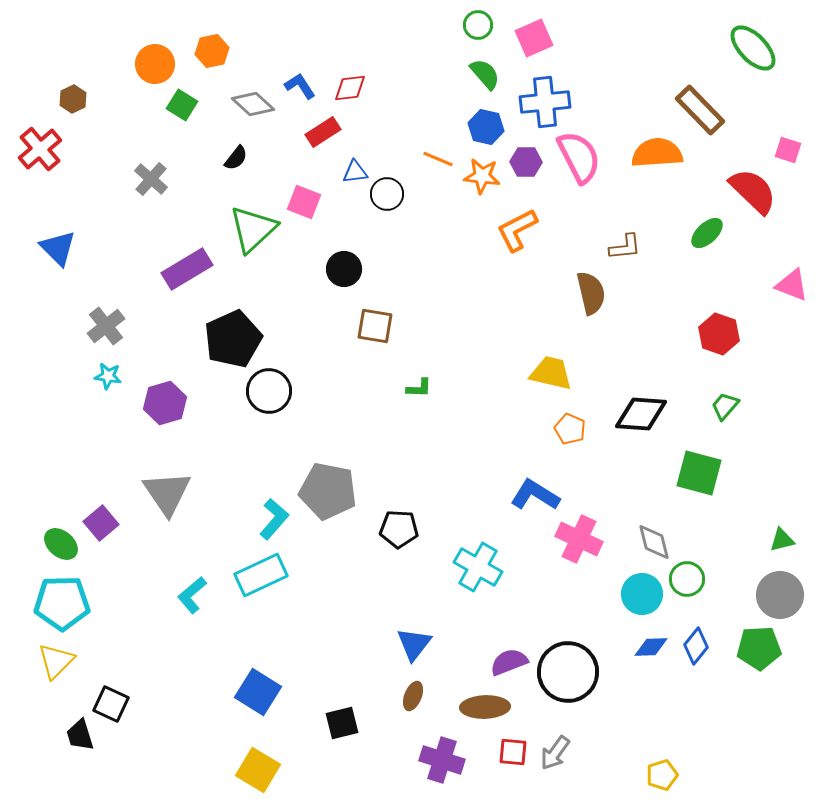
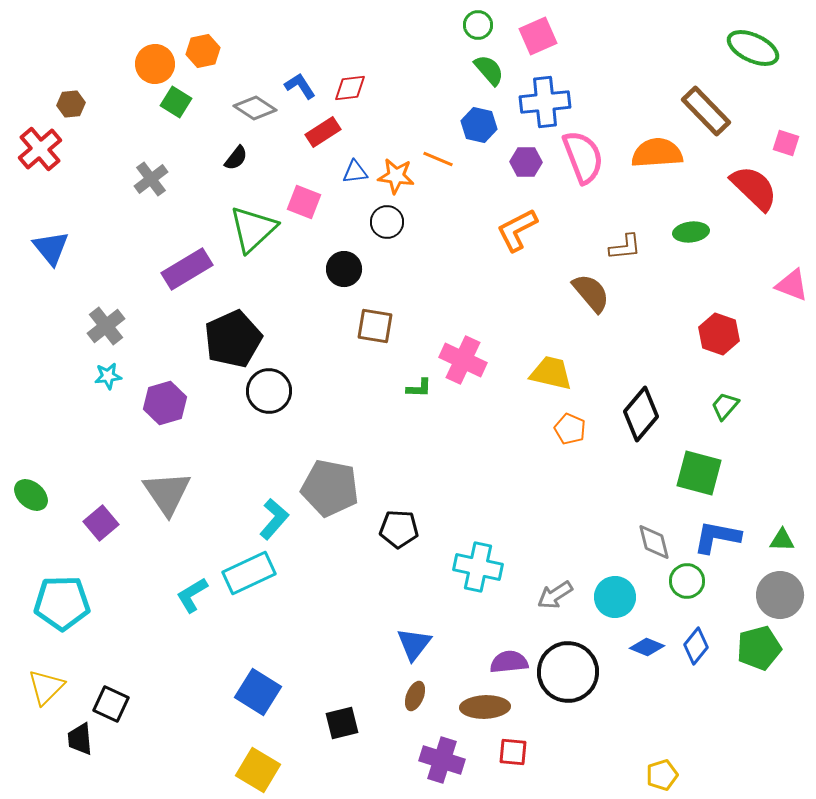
pink square at (534, 38): moved 4 px right, 2 px up
green ellipse at (753, 48): rotated 21 degrees counterclockwise
orange hexagon at (212, 51): moved 9 px left
green semicircle at (485, 74): moved 4 px right, 4 px up
brown hexagon at (73, 99): moved 2 px left, 5 px down; rotated 20 degrees clockwise
gray diamond at (253, 104): moved 2 px right, 4 px down; rotated 9 degrees counterclockwise
green square at (182, 105): moved 6 px left, 3 px up
brown rectangle at (700, 110): moved 6 px right, 1 px down
blue hexagon at (486, 127): moved 7 px left, 2 px up
pink square at (788, 150): moved 2 px left, 7 px up
pink semicircle at (579, 157): moved 4 px right; rotated 6 degrees clockwise
orange star at (482, 176): moved 86 px left
gray cross at (151, 179): rotated 12 degrees clockwise
red semicircle at (753, 191): moved 1 px right, 3 px up
black circle at (387, 194): moved 28 px down
green ellipse at (707, 233): moved 16 px left, 1 px up; rotated 36 degrees clockwise
blue triangle at (58, 248): moved 7 px left; rotated 6 degrees clockwise
brown semicircle at (591, 293): rotated 27 degrees counterclockwise
cyan star at (108, 376): rotated 16 degrees counterclockwise
black diamond at (641, 414): rotated 54 degrees counterclockwise
gray pentagon at (328, 491): moved 2 px right, 3 px up
blue L-shape at (535, 495): moved 182 px right, 42 px down; rotated 21 degrees counterclockwise
pink cross at (579, 539): moved 116 px left, 179 px up
green triangle at (782, 540): rotated 16 degrees clockwise
green ellipse at (61, 544): moved 30 px left, 49 px up
cyan cross at (478, 567): rotated 18 degrees counterclockwise
cyan rectangle at (261, 575): moved 12 px left, 2 px up
green circle at (687, 579): moved 2 px down
cyan circle at (642, 594): moved 27 px left, 3 px down
cyan L-shape at (192, 595): rotated 9 degrees clockwise
blue diamond at (651, 647): moved 4 px left; rotated 24 degrees clockwise
green pentagon at (759, 648): rotated 12 degrees counterclockwise
yellow triangle at (56, 661): moved 10 px left, 26 px down
purple semicircle at (509, 662): rotated 15 degrees clockwise
brown ellipse at (413, 696): moved 2 px right
black trapezoid at (80, 735): moved 4 px down; rotated 12 degrees clockwise
gray arrow at (555, 753): moved 158 px up; rotated 21 degrees clockwise
